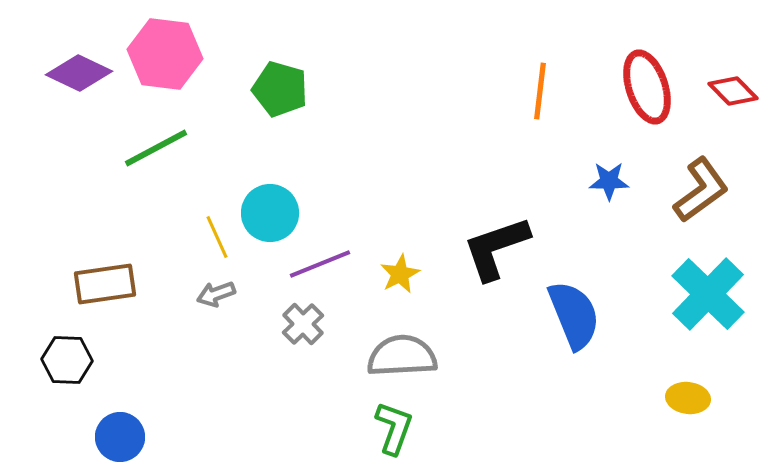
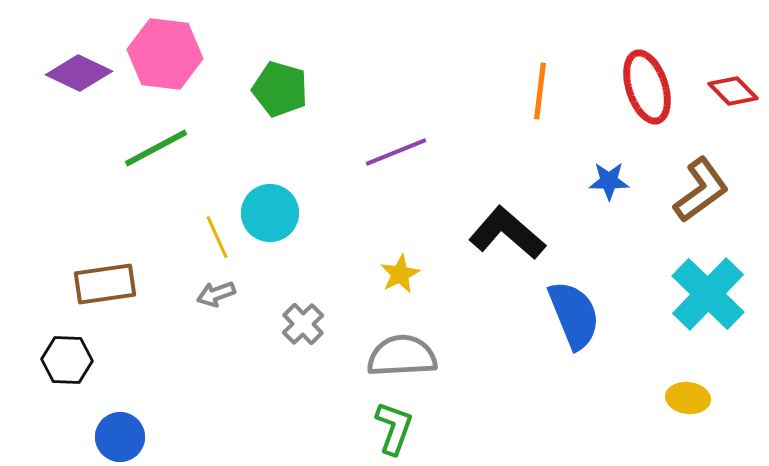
black L-shape: moved 11 px right, 15 px up; rotated 60 degrees clockwise
purple line: moved 76 px right, 112 px up
